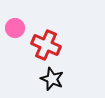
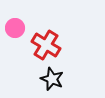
red cross: rotated 8 degrees clockwise
